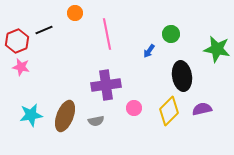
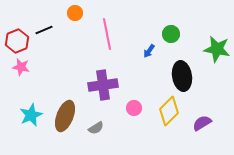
purple cross: moved 3 px left
purple semicircle: moved 14 px down; rotated 18 degrees counterclockwise
cyan star: rotated 15 degrees counterclockwise
gray semicircle: moved 7 px down; rotated 21 degrees counterclockwise
